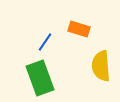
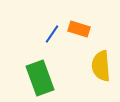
blue line: moved 7 px right, 8 px up
